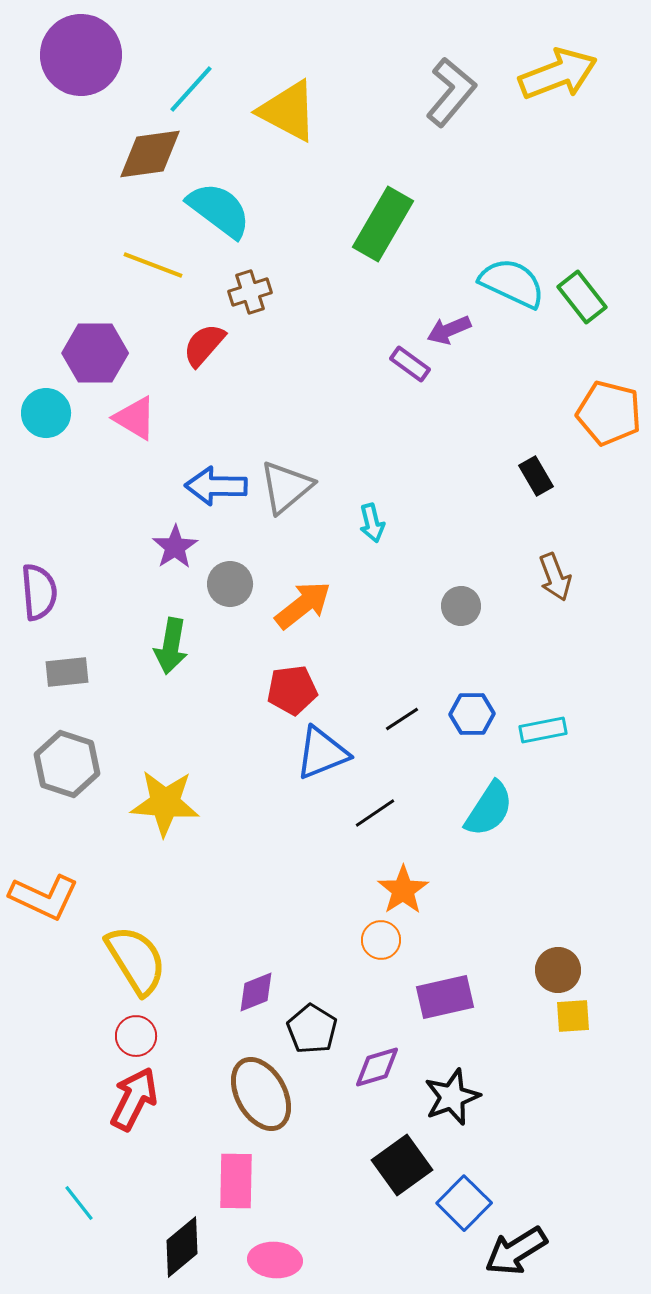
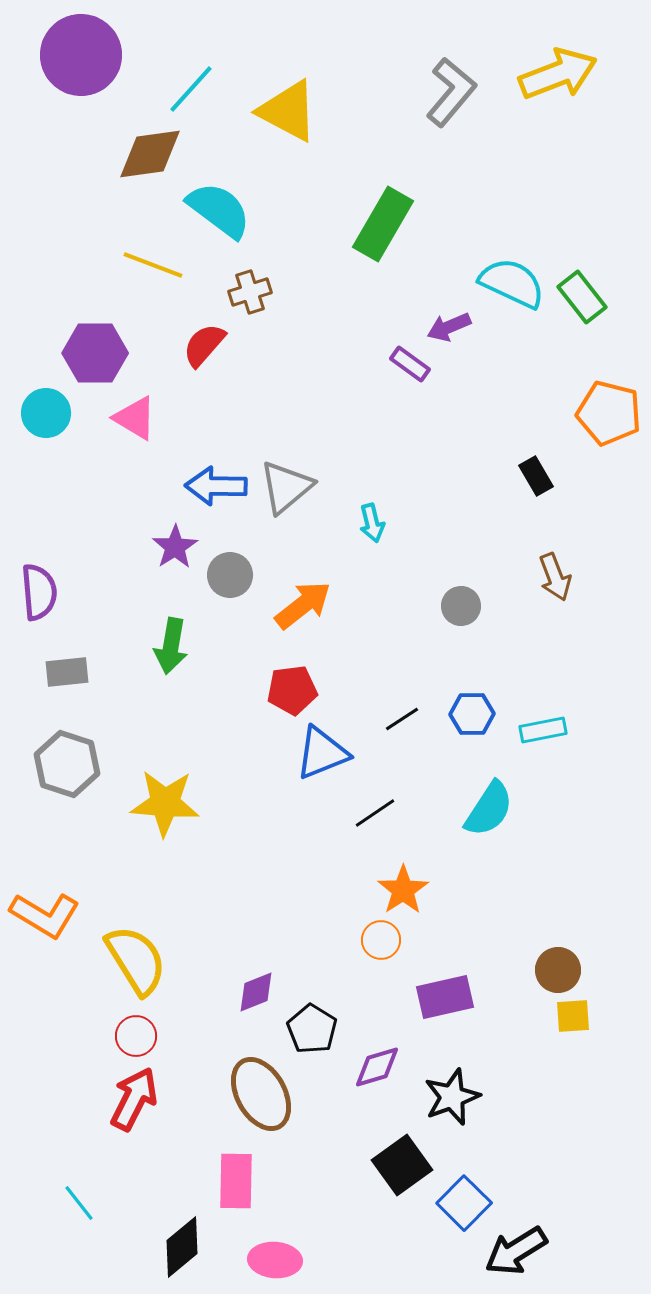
purple arrow at (449, 330): moved 3 px up
gray circle at (230, 584): moved 9 px up
orange L-shape at (44, 897): moved 1 px right, 18 px down; rotated 6 degrees clockwise
